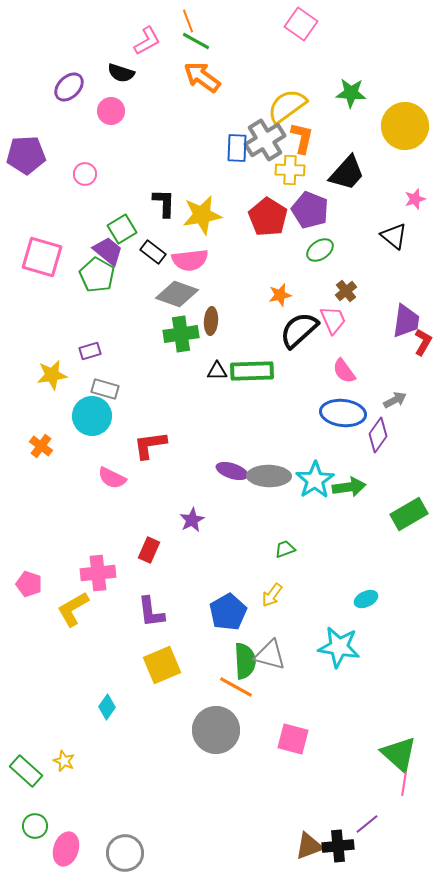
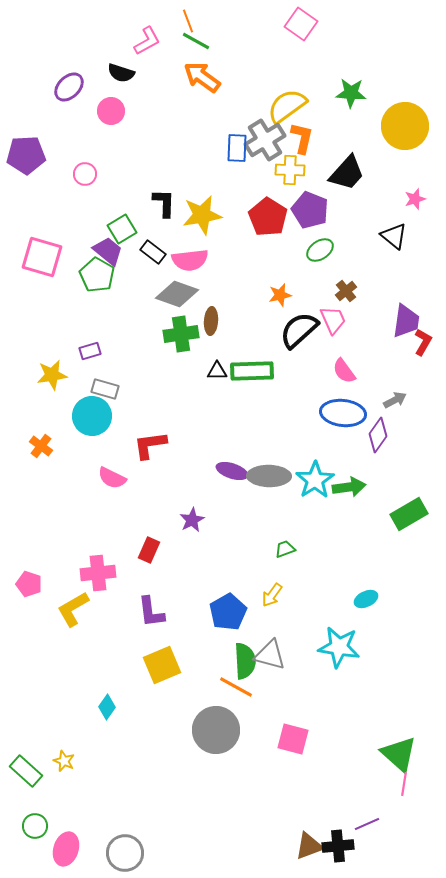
purple line at (367, 824): rotated 15 degrees clockwise
